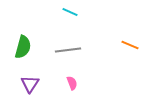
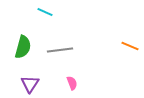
cyan line: moved 25 px left
orange line: moved 1 px down
gray line: moved 8 px left
